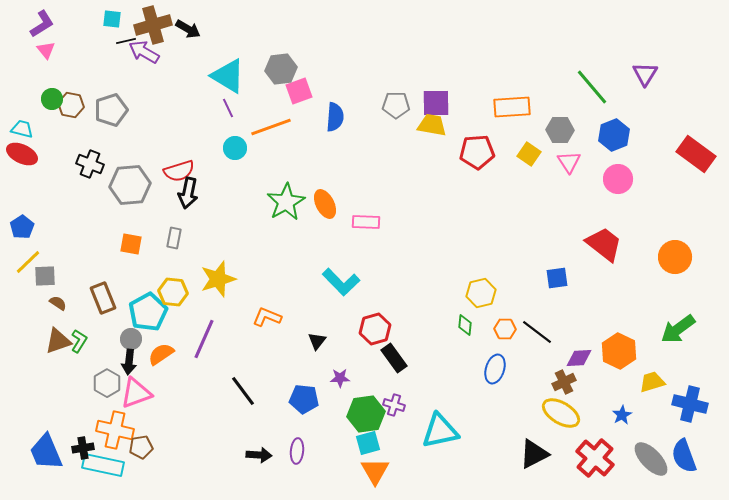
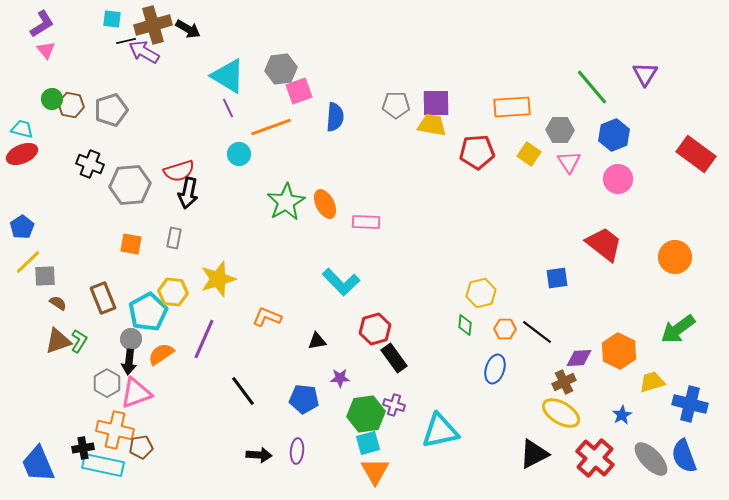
cyan circle at (235, 148): moved 4 px right, 6 px down
red ellipse at (22, 154): rotated 48 degrees counterclockwise
black triangle at (317, 341): rotated 42 degrees clockwise
blue trapezoid at (46, 452): moved 8 px left, 12 px down
